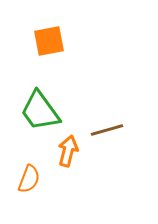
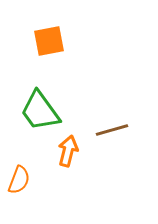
brown line: moved 5 px right
orange semicircle: moved 10 px left, 1 px down
